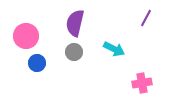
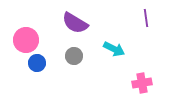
purple line: rotated 36 degrees counterclockwise
purple semicircle: rotated 72 degrees counterclockwise
pink circle: moved 4 px down
gray circle: moved 4 px down
